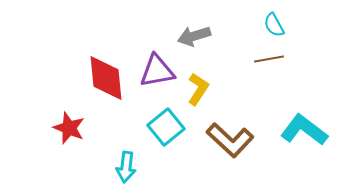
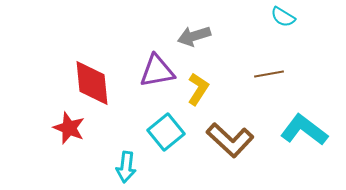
cyan semicircle: moved 9 px right, 8 px up; rotated 30 degrees counterclockwise
brown line: moved 15 px down
red diamond: moved 14 px left, 5 px down
cyan square: moved 5 px down
